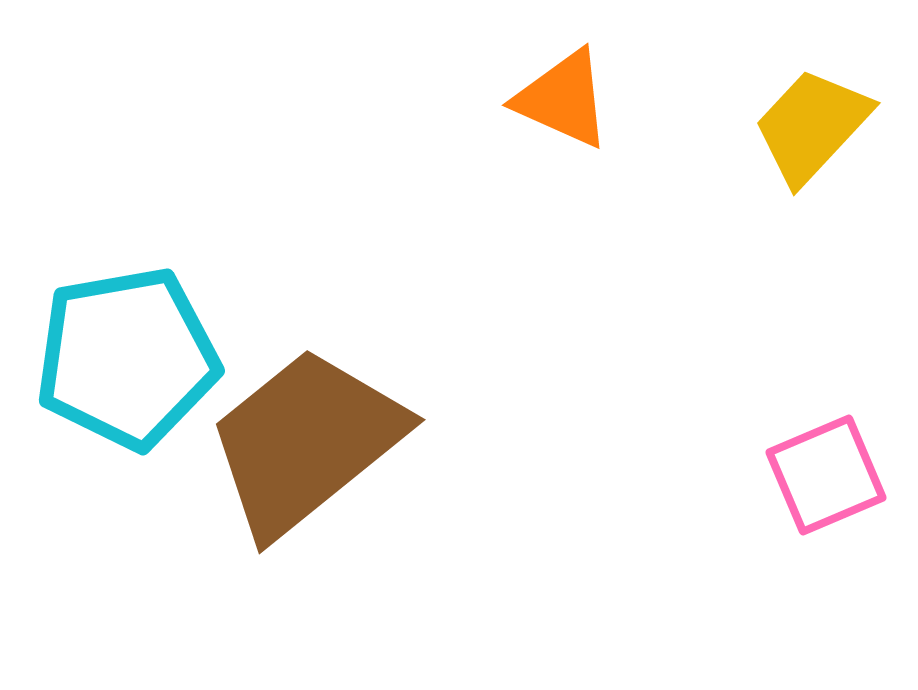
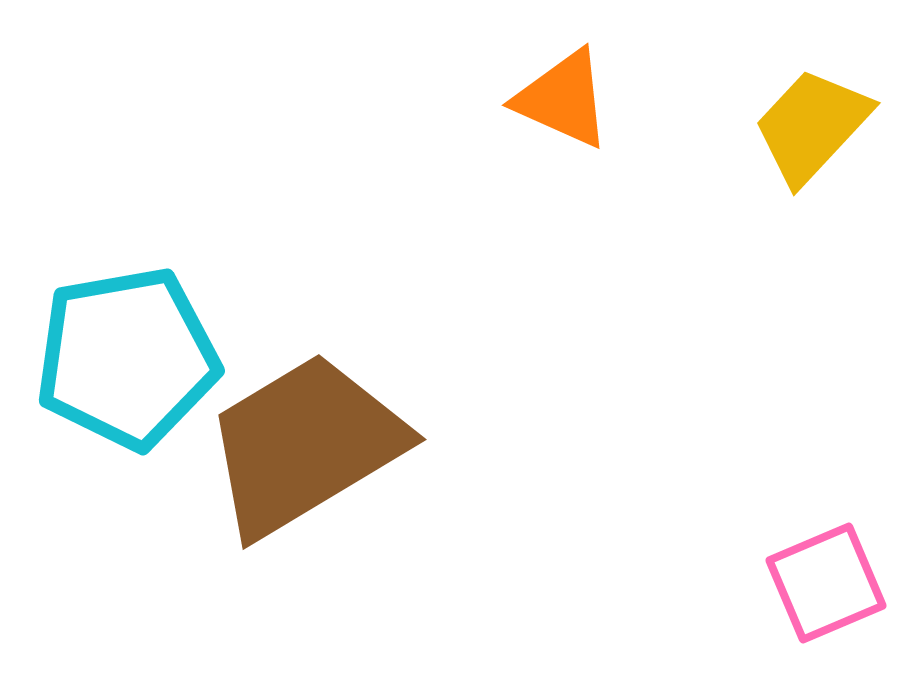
brown trapezoid: moved 1 px left, 3 px down; rotated 8 degrees clockwise
pink square: moved 108 px down
